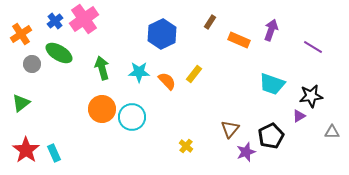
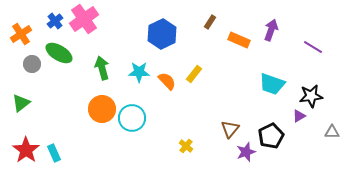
cyan circle: moved 1 px down
